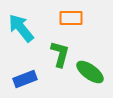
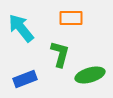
green ellipse: moved 3 px down; rotated 52 degrees counterclockwise
